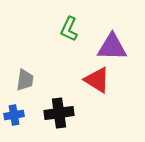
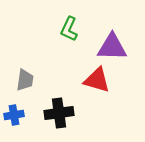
red triangle: rotated 16 degrees counterclockwise
